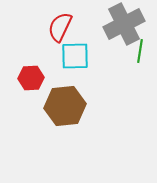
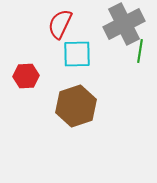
red semicircle: moved 3 px up
cyan square: moved 2 px right, 2 px up
red hexagon: moved 5 px left, 2 px up
brown hexagon: moved 11 px right; rotated 12 degrees counterclockwise
